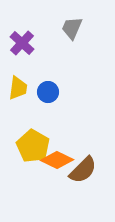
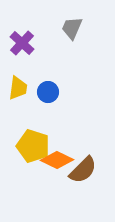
yellow pentagon: rotated 12 degrees counterclockwise
